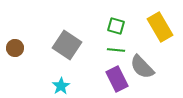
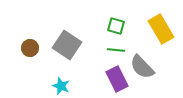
yellow rectangle: moved 1 px right, 2 px down
brown circle: moved 15 px right
cyan star: rotated 18 degrees counterclockwise
